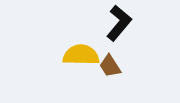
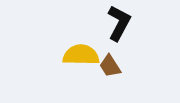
black L-shape: rotated 12 degrees counterclockwise
